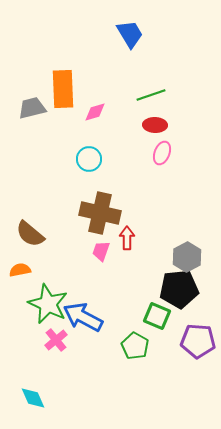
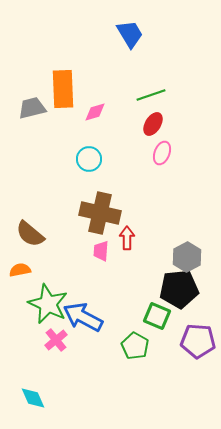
red ellipse: moved 2 px left, 1 px up; rotated 60 degrees counterclockwise
pink trapezoid: rotated 15 degrees counterclockwise
